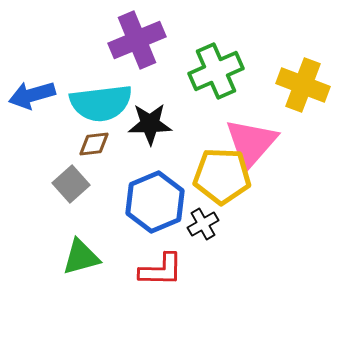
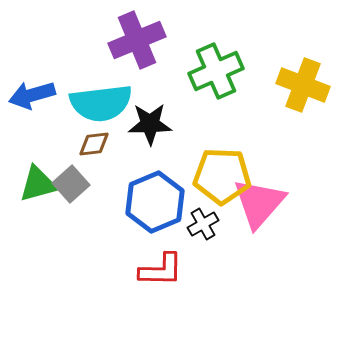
pink triangle: moved 8 px right, 60 px down
green triangle: moved 43 px left, 73 px up
